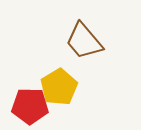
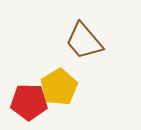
red pentagon: moved 1 px left, 4 px up
